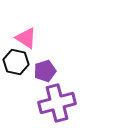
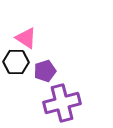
black hexagon: rotated 10 degrees counterclockwise
purple cross: moved 5 px right
